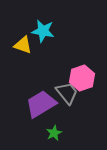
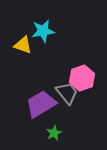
cyan star: rotated 20 degrees counterclockwise
